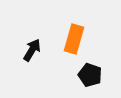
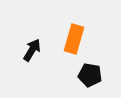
black pentagon: rotated 10 degrees counterclockwise
